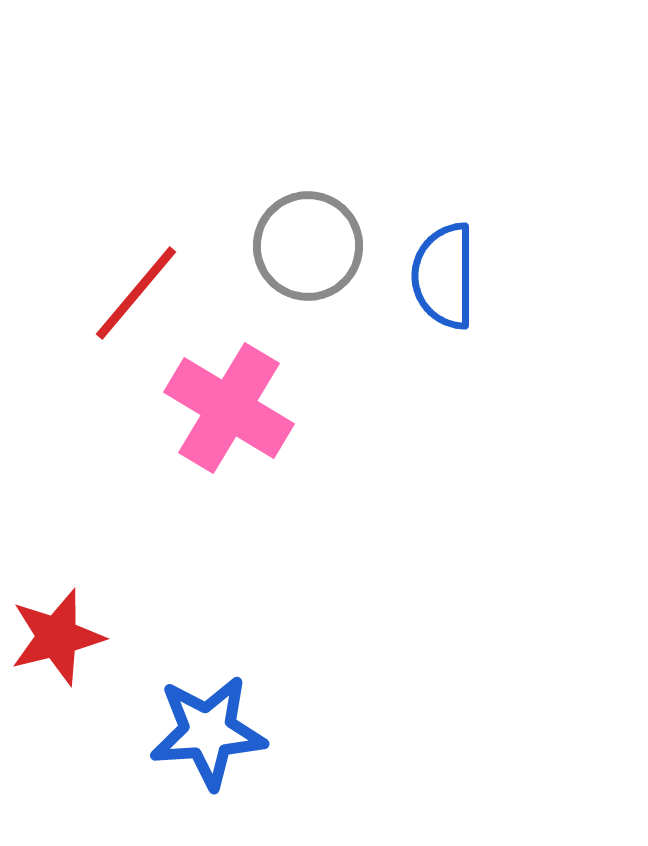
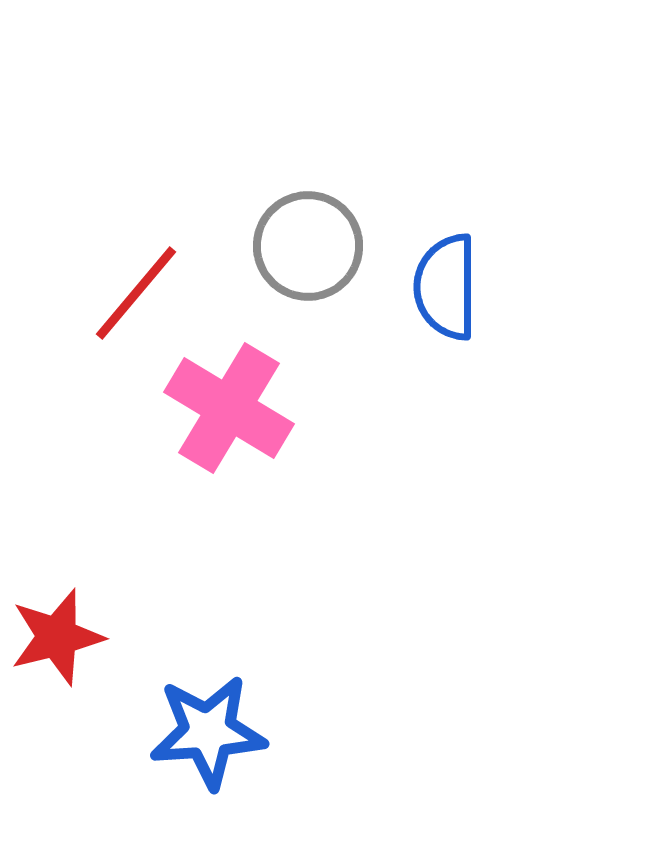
blue semicircle: moved 2 px right, 11 px down
